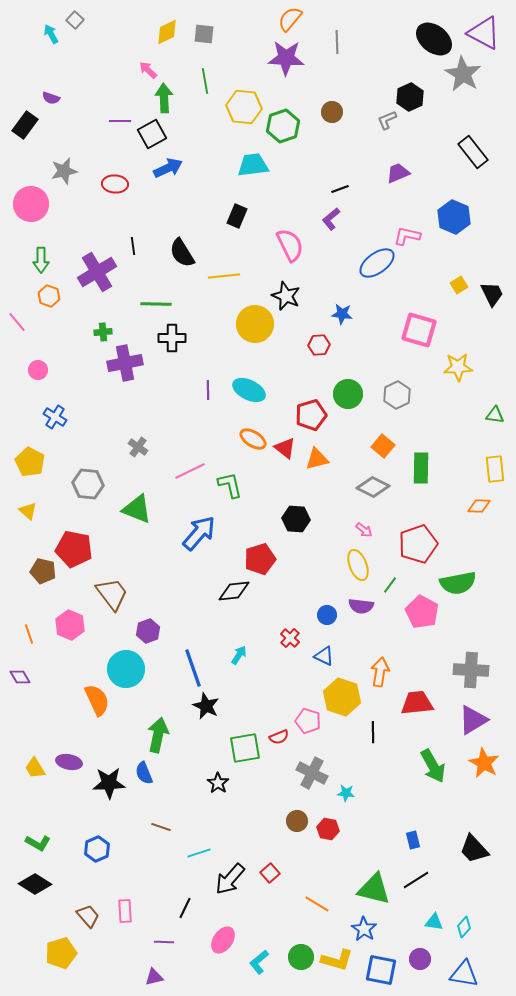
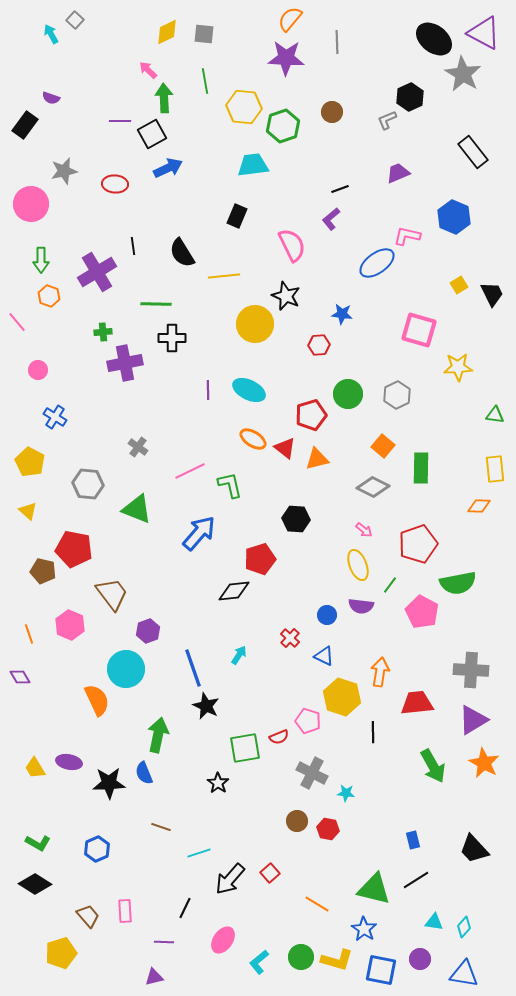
pink semicircle at (290, 245): moved 2 px right
